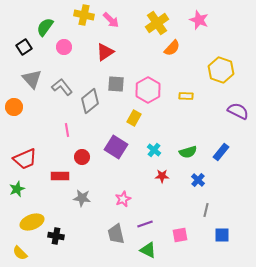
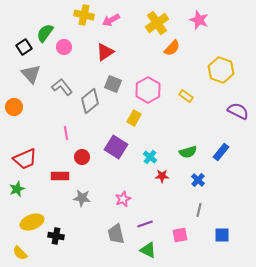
pink arrow at (111, 20): rotated 108 degrees clockwise
green semicircle at (45, 27): moved 6 px down
gray triangle at (32, 79): moved 1 px left, 5 px up
gray square at (116, 84): moved 3 px left; rotated 18 degrees clockwise
yellow rectangle at (186, 96): rotated 32 degrees clockwise
pink line at (67, 130): moved 1 px left, 3 px down
cyan cross at (154, 150): moved 4 px left, 7 px down
gray line at (206, 210): moved 7 px left
